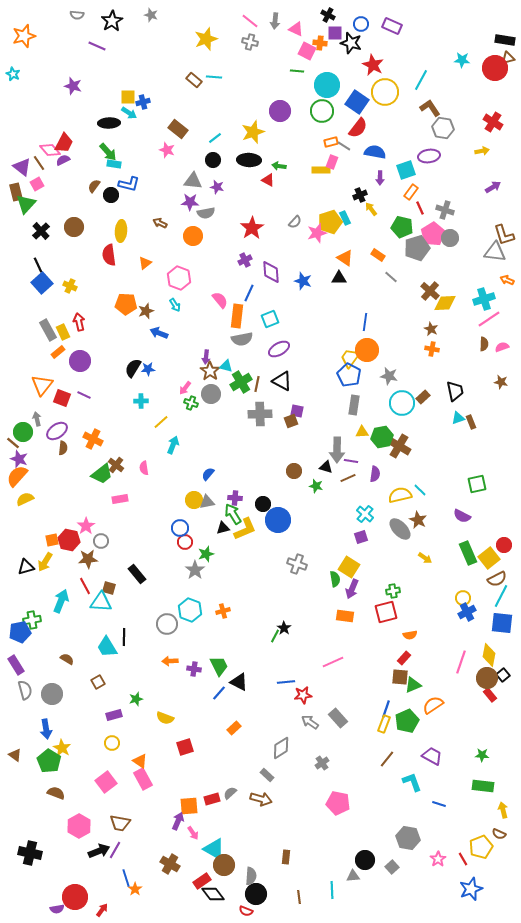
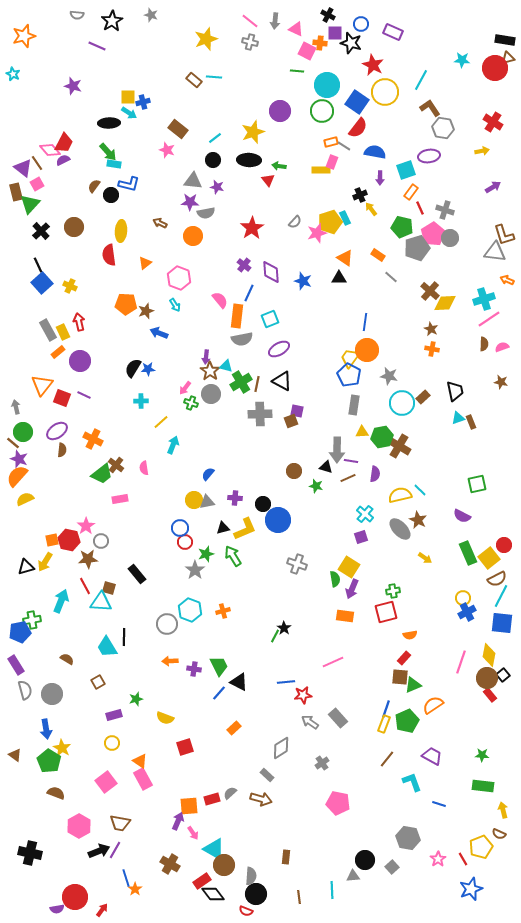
purple rectangle at (392, 26): moved 1 px right, 6 px down
brown line at (39, 163): moved 2 px left
purple triangle at (22, 167): moved 1 px right, 1 px down
red triangle at (268, 180): rotated 24 degrees clockwise
green triangle at (26, 204): moved 4 px right
purple cross at (245, 260): moved 1 px left, 5 px down; rotated 24 degrees counterclockwise
gray arrow at (37, 419): moved 21 px left, 12 px up
brown semicircle at (63, 448): moved 1 px left, 2 px down
green arrow at (233, 514): moved 42 px down
